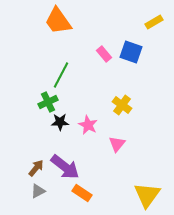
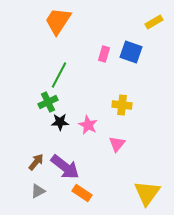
orange trapezoid: rotated 68 degrees clockwise
pink rectangle: rotated 56 degrees clockwise
green line: moved 2 px left
yellow cross: rotated 30 degrees counterclockwise
brown arrow: moved 6 px up
yellow triangle: moved 2 px up
